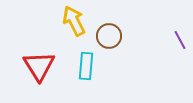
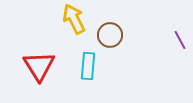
yellow arrow: moved 2 px up
brown circle: moved 1 px right, 1 px up
cyan rectangle: moved 2 px right
